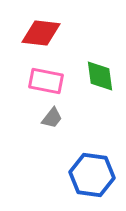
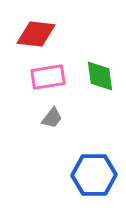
red diamond: moved 5 px left, 1 px down
pink rectangle: moved 2 px right, 4 px up; rotated 20 degrees counterclockwise
blue hexagon: moved 2 px right; rotated 9 degrees counterclockwise
